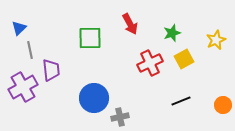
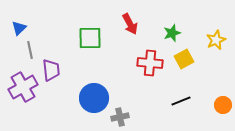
red cross: rotated 30 degrees clockwise
